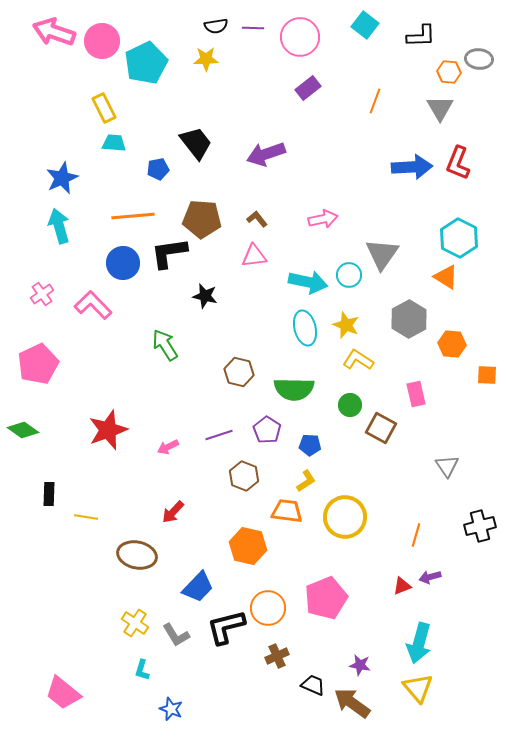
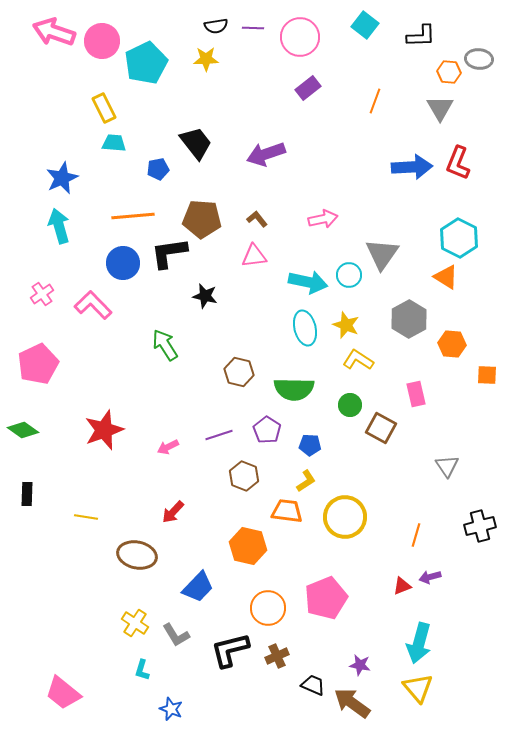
red star at (108, 430): moved 4 px left
black rectangle at (49, 494): moved 22 px left
black L-shape at (226, 627): moved 4 px right, 23 px down
